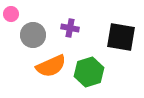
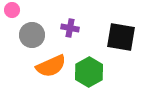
pink circle: moved 1 px right, 4 px up
gray circle: moved 1 px left
green hexagon: rotated 12 degrees counterclockwise
